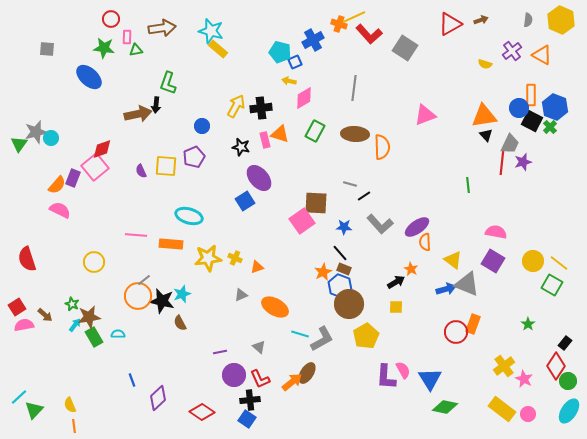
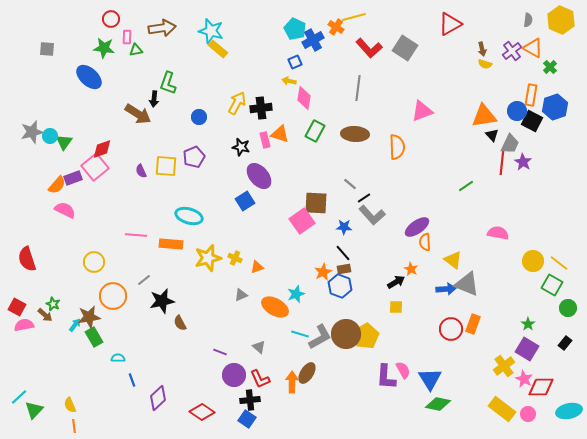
yellow line at (354, 17): rotated 10 degrees clockwise
brown arrow at (481, 20): moved 1 px right, 29 px down; rotated 96 degrees clockwise
orange cross at (339, 24): moved 3 px left, 3 px down; rotated 14 degrees clockwise
red L-shape at (369, 34): moved 14 px down
cyan pentagon at (280, 52): moved 15 px right, 23 px up; rotated 10 degrees clockwise
orange triangle at (542, 55): moved 9 px left, 7 px up
gray line at (354, 88): moved 4 px right
orange rectangle at (531, 95): rotated 10 degrees clockwise
pink diamond at (304, 98): rotated 50 degrees counterclockwise
black arrow at (156, 105): moved 2 px left, 6 px up
yellow arrow at (236, 106): moved 1 px right, 3 px up
blue hexagon at (555, 107): rotated 20 degrees clockwise
blue circle at (519, 108): moved 2 px left, 3 px down
brown arrow at (138, 114): rotated 44 degrees clockwise
pink triangle at (425, 115): moved 3 px left, 4 px up
blue circle at (202, 126): moved 3 px left, 9 px up
green cross at (550, 127): moved 60 px up
gray star at (36, 132): moved 4 px left
black triangle at (486, 135): moved 6 px right
cyan circle at (51, 138): moved 1 px left, 2 px up
green triangle at (19, 144): moved 45 px right, 2 px up
orange semicircle at (382, 147): moved 15 px right
purple star at (523, 162): rotated 24 degrees counterclockwise
purple rectangle at (73, 178): rotated 48 degrees clockwise
purple ellipse at (259, 178): moved 2 px up
gray line at (350, 184): rotated 24 degrees clockwise
green line at (468, 185): moved 2 px left, 1 px down; rotated 63 degrees clockwise
black line at (364, 196): moved 2 px down
pink semicircle at (60, 210): moved 5 px right
gray L-shape at (380, 224): moved 8 px left, 9 px up
pink semicircle at (496, 232): moved 2 px right, 1 px down
black line at (340, 253): moved 3 px right
yellow star at (208, 258): rotated 8 degrees counterclockwise
purple square at (493, 261): moved 34 px right, 88 px down
brown rectangle at (344, 269): rotated 32 degrees counterclockwise
blue arrow at (446, 289): rotated 12 degrees clockwise
cyan star at (182, 294): moved 114 px right
orange circle at (138, 296): moved 25 px left
black star at (162, 301): rotated 25 degrees counterclockwise
green star at (72, 304): moved 19 px left
brown circle at (349, 304): moved 3 px left, 30 px down
red square at (17, 307): rotated 30 degrees counterclockwise
red circle at (456, 332): moved 5 px left, 3 px up
cyan semicircle at (118, 334): moved 24 px down
gray L-shape at (322, 339): moved 2 px left, 2 px up
purple line at (220, 352): rotated 32 degrees clockwise
red diamond at (556, 366): moved 15 px left, 21 px down; rotated 56 degrees clockwise
green circle at (568, 381): moved 73 px up
orange arrow at (292, 382): rotated 50 degrees counterclockwise
green diamond at (445, 407): moved 7 px left, 3 px up
cyan ellipse at (569, 411): rotated 45 degrees clockwise
